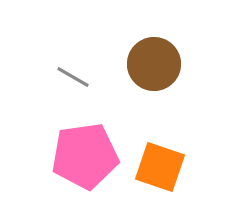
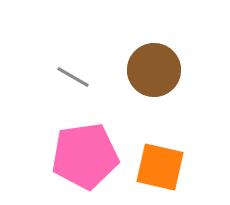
brown circle: moved 6 px down
orange square: rotated 6 degrees counterclockwise
